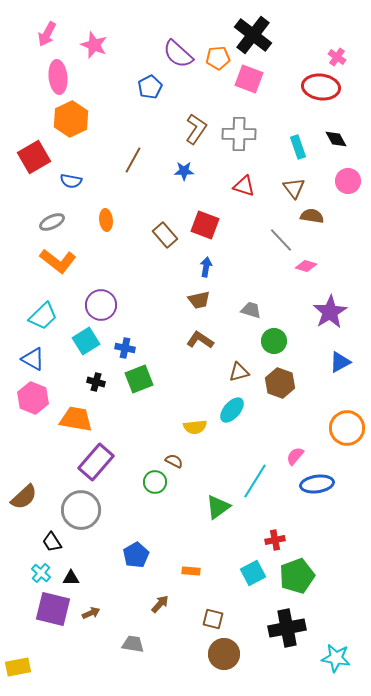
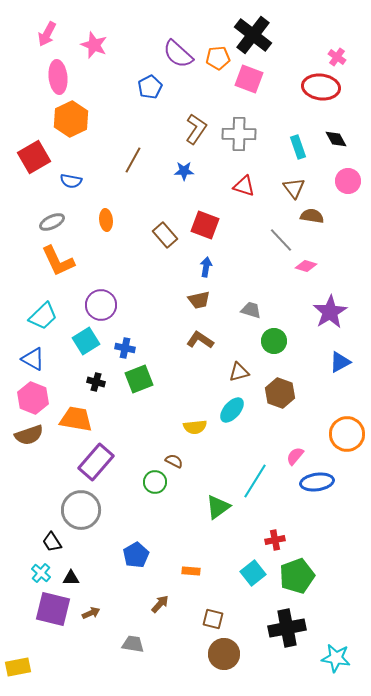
orange L-shape at (58, 261): rotated 27 degrees clockwise
brown hexagon at (280, 383): moved 10 px down
orange circle at (347, 428): moved 6 px down
blue ellipse at (317, 484): moved 2 px up
brown semicircle at (24, 497): moved 5 px right, 62 px up; rotated 24 degrees clockwise
cyan square at (253, 573): rotated 10 degrees counterclockwise
